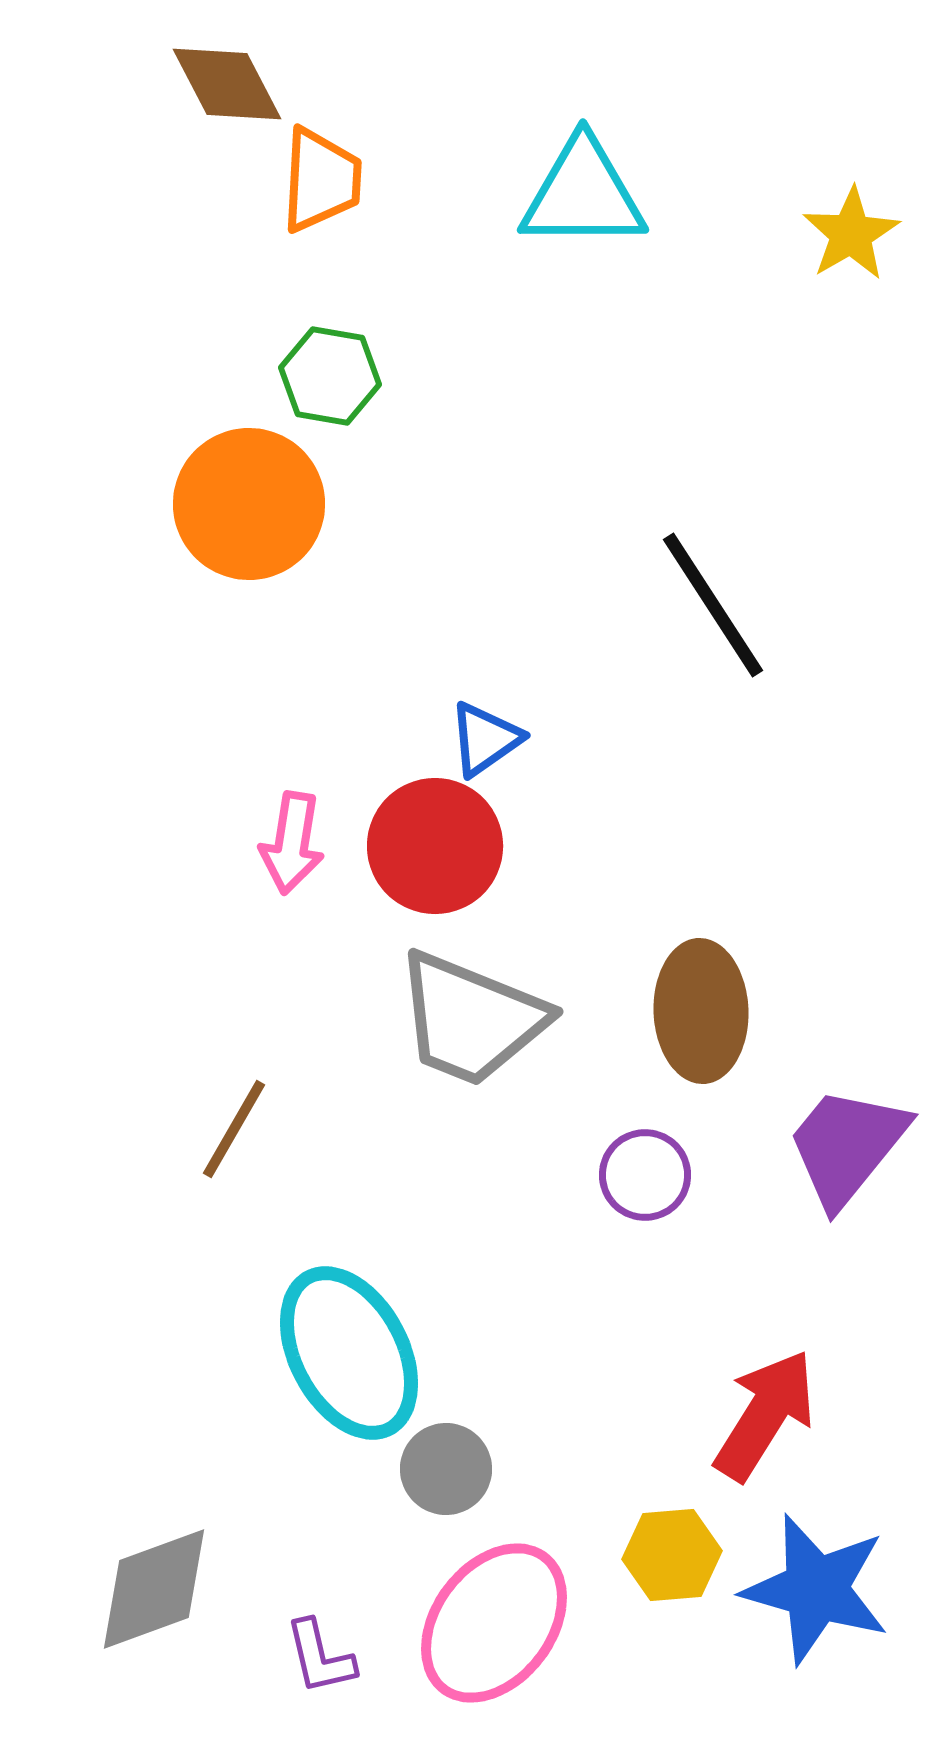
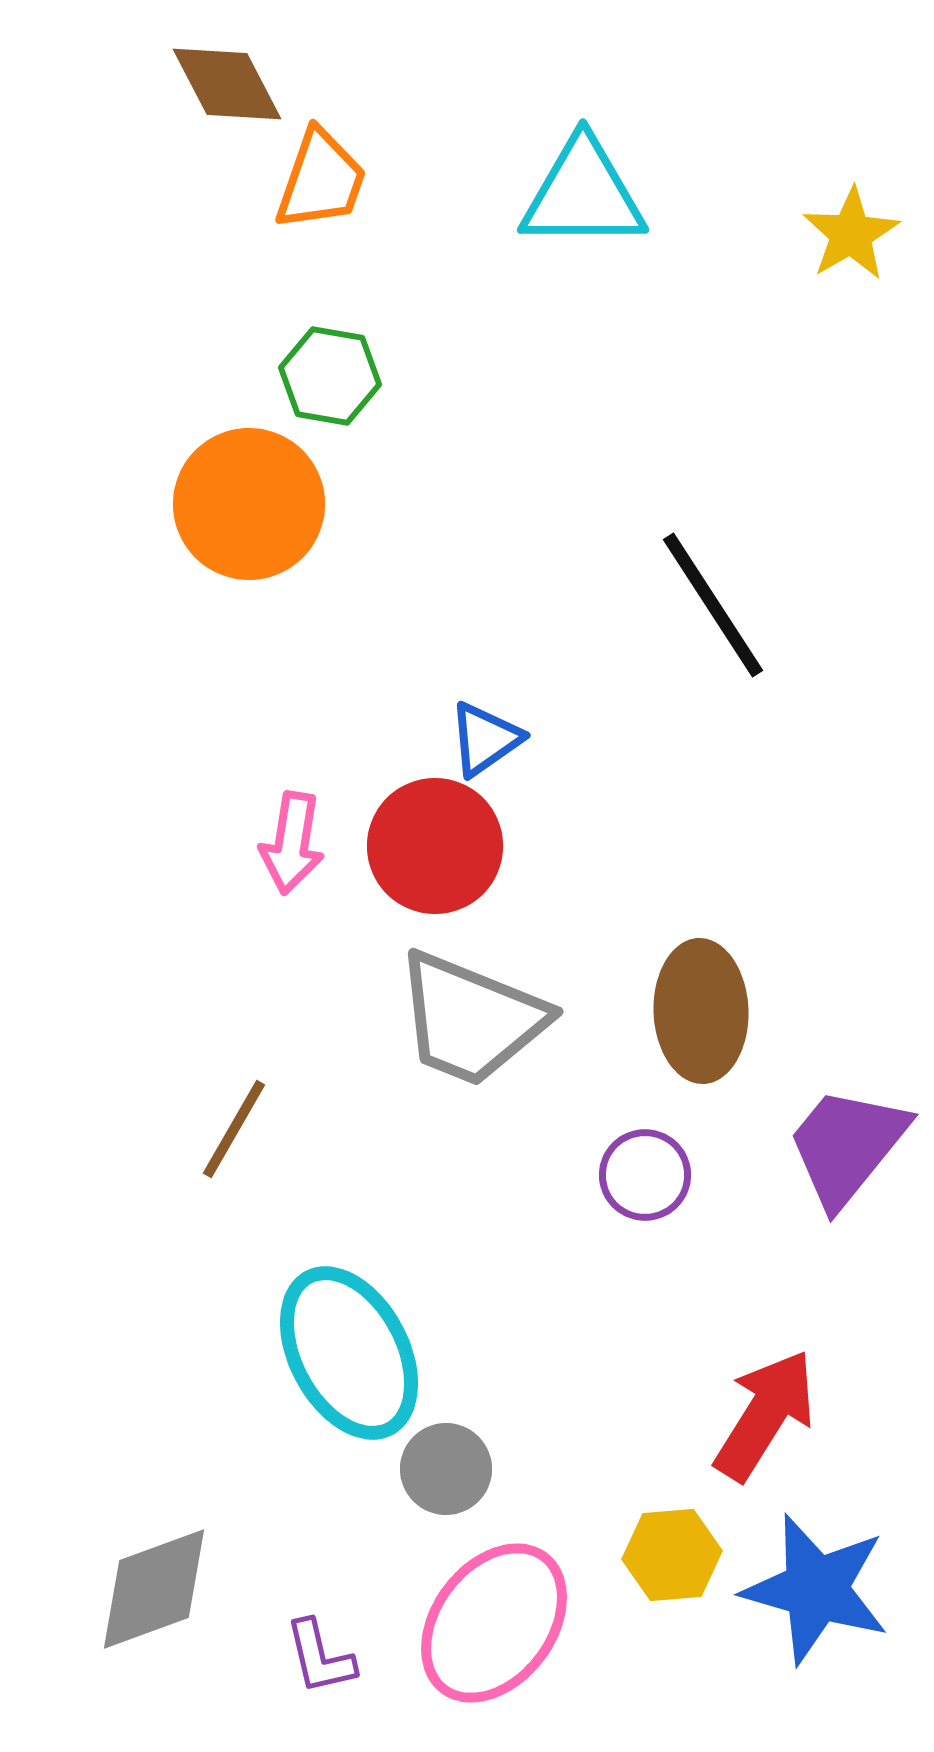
orange trapezoid: rotated 16 degrees clockwise
